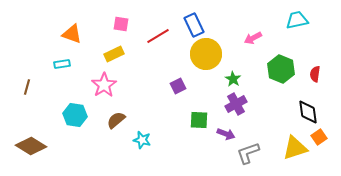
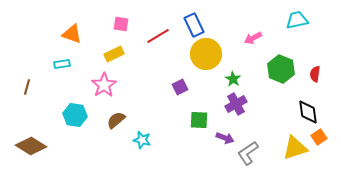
purple square: moved 2 px right, 1 px down
purple arrow: moved 1 px left, 4 px down
gray L-shape: rotated 15 degrees counterclockwise
